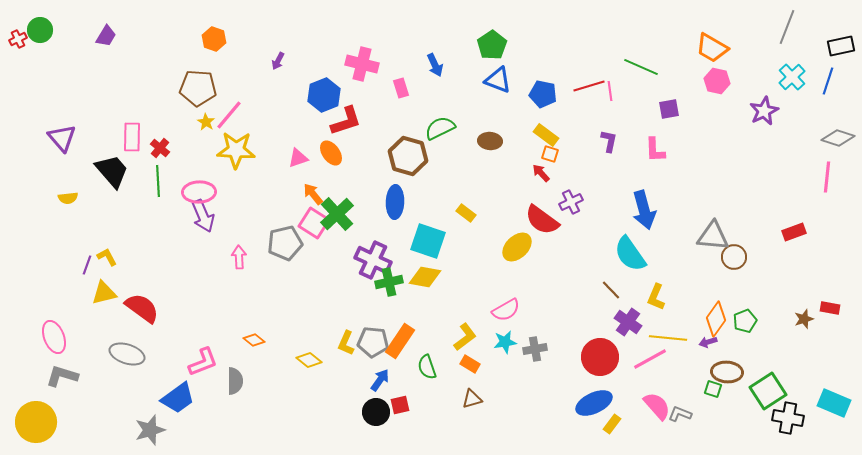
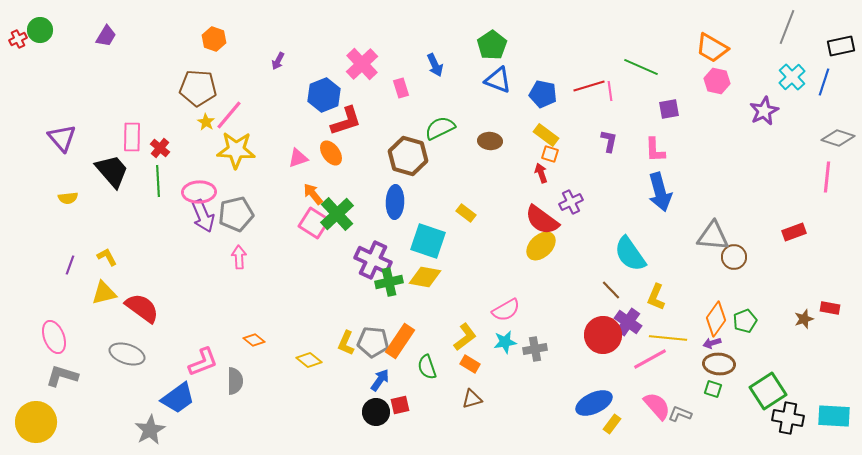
pink cross at (362, 64): rotated 32 degrees clockwise
blue line at (828, 81): moved 4 px left, 1 px down
red arrow at (541, 173): rotated 24 degrees clockwise
blue arrow at (644, 210): moved 16 px right, 18 px up
gray pentagon at (285, 243): moved 49 px left, 29 px up
yellow ellipse at (517, 247): moved 24 px right, 1 px up
purple line at (87, 265): moved 17 px left
purple arrow at (708, 342): moved 4 px right, 1 px down
red circle at (600, 357): moved 3 px right, 22 px up
brown ellipse at (727, 372): moved 8 px left, 8 px up
cyan rectangle at (834, 403): moved 13 px down; rotated 20 degrees counterclockwise
gray star at (150, 430): rotated 12 degrees counterclockwise
